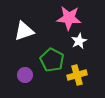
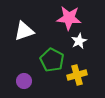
purple circle: moved 1 px left, 6 px down
